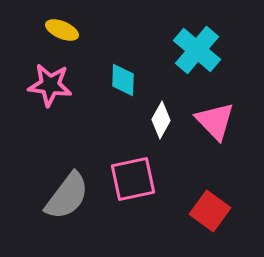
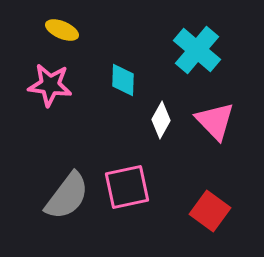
pink square: moved 6 px left, 8 px down
